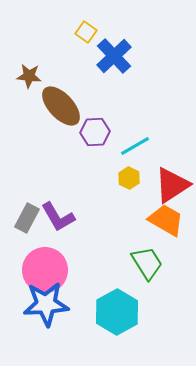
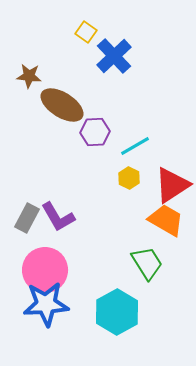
brown ellipse: moved 1 px right, 1 px up; rotated 15 degrees counterclockwise
